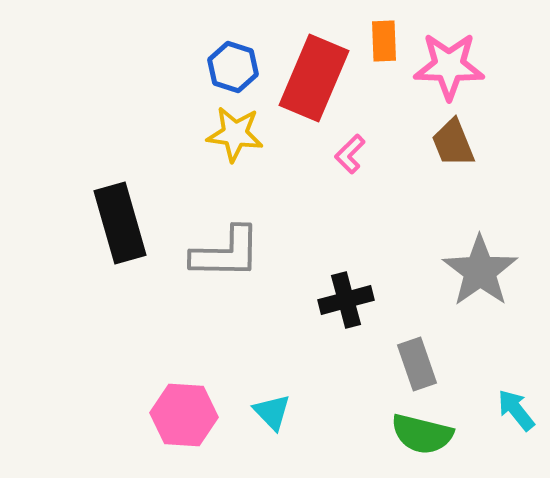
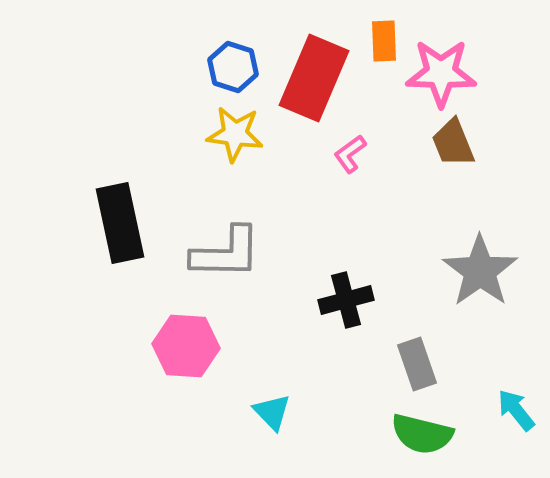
pink star: moved 8 px left, 7 px down
pink L-shape: rotated 9 degrees clockwise
black rectangle: rotated 4 degrees clockwise
pink hexagon: moved 2 px right, 69 px up
